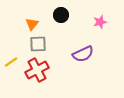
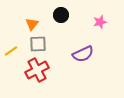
yellow line: moved 11 px up
